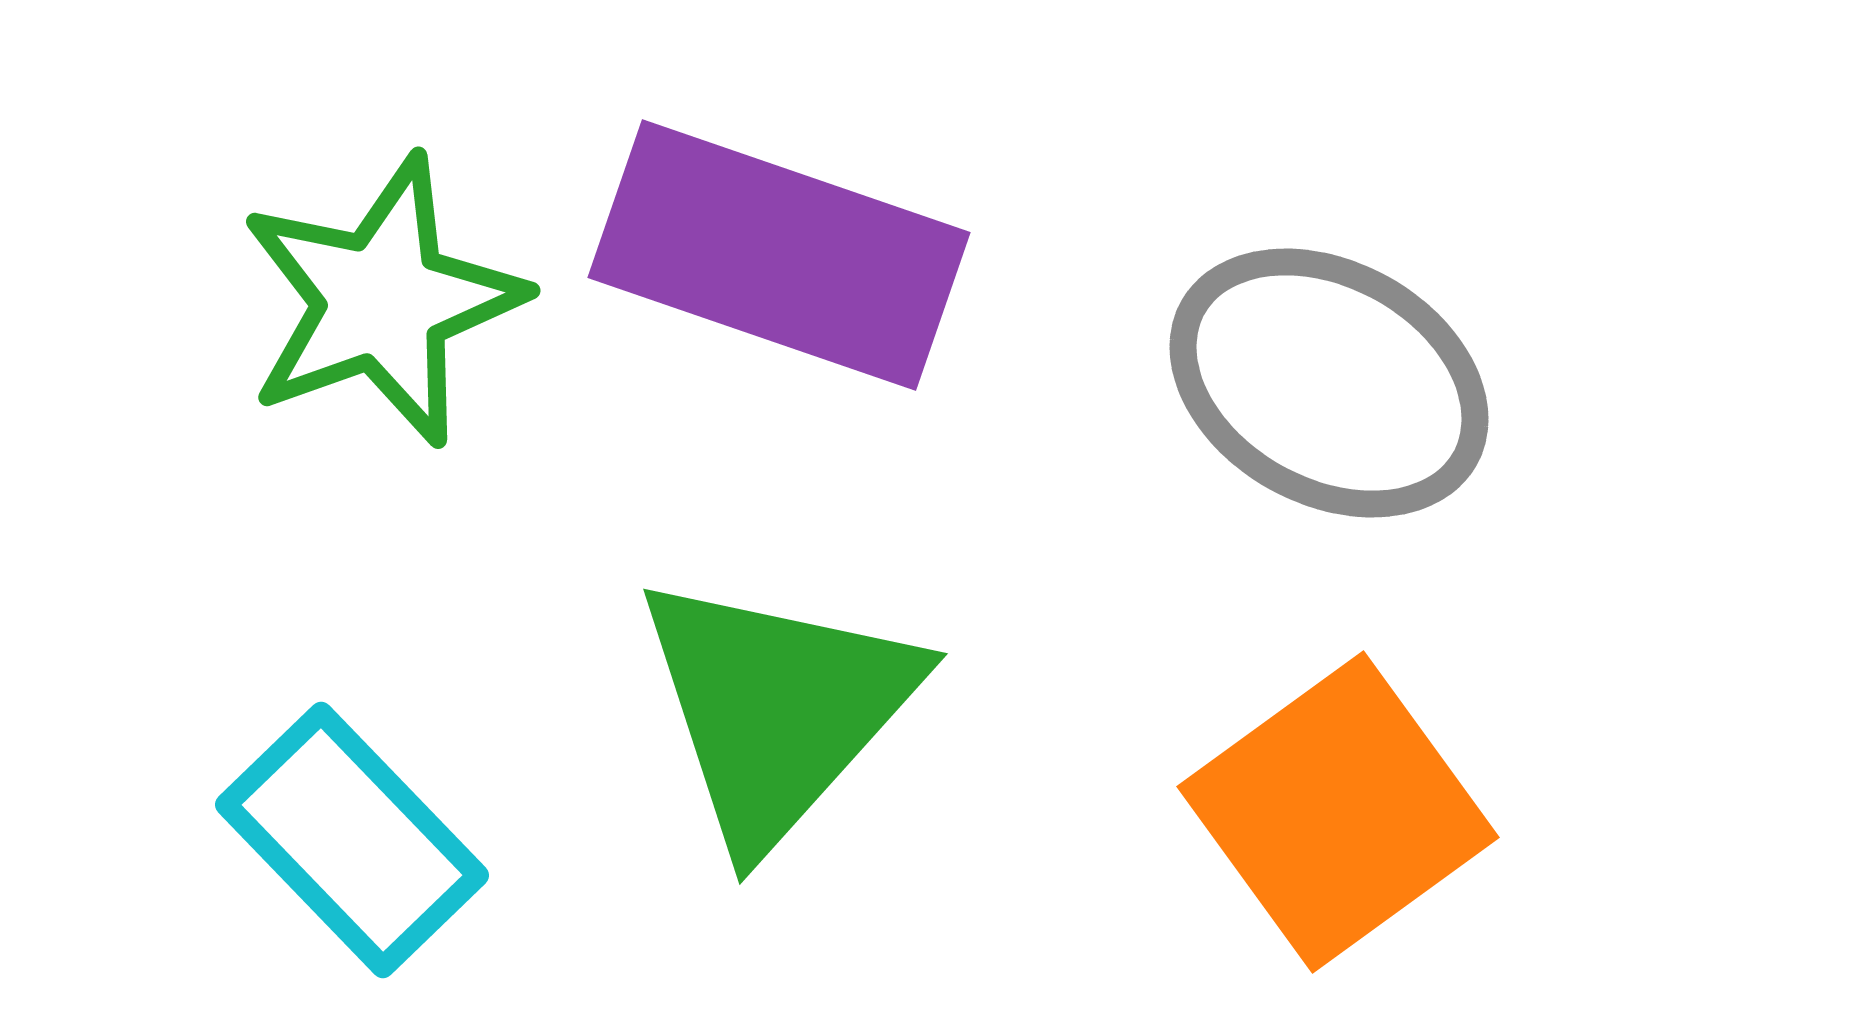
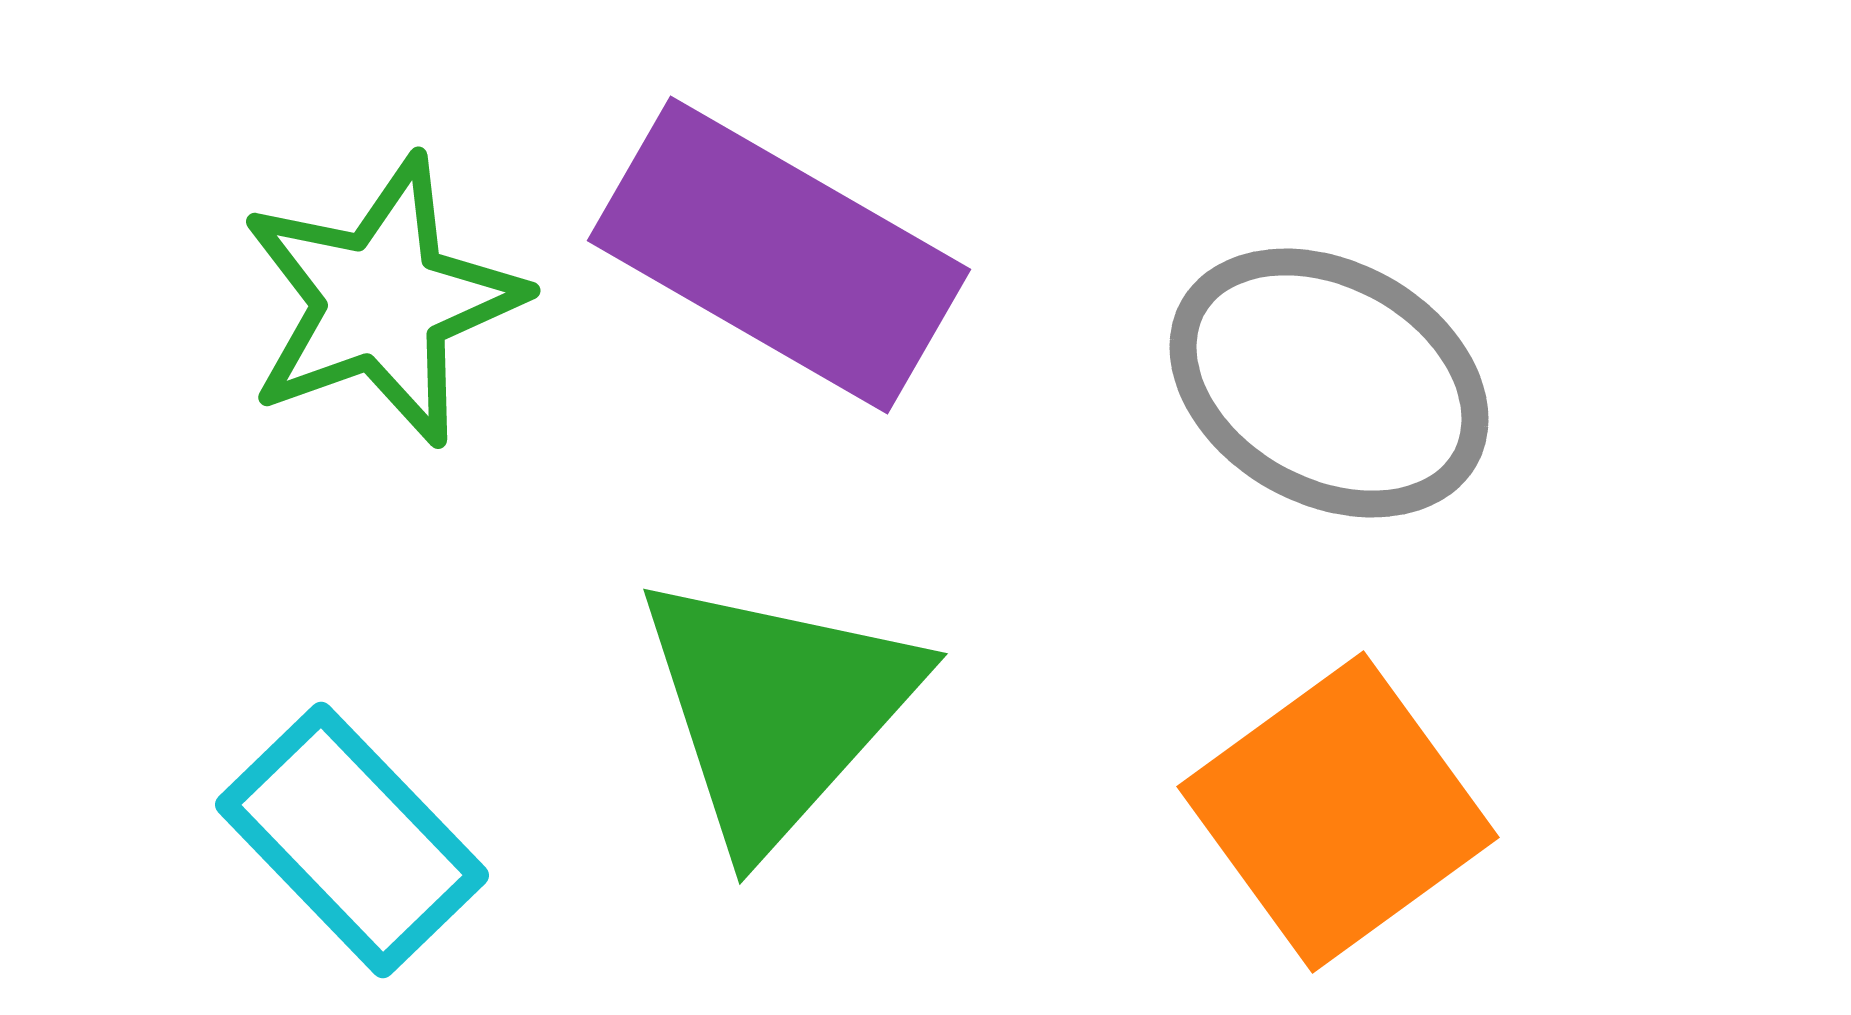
purple rectangle: rotated 11 degrees clockwise
